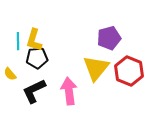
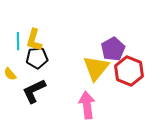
purple pentagon: moved 4 px right, 11 px down; rotated 15 degrees counterclockwise
pink arrow: moved 18 px right, 14 px down
